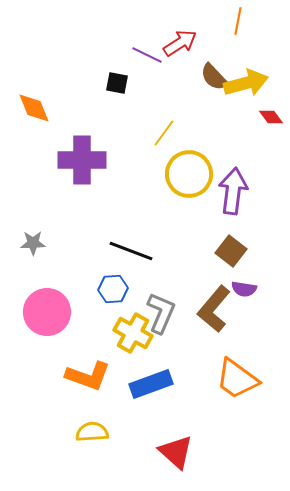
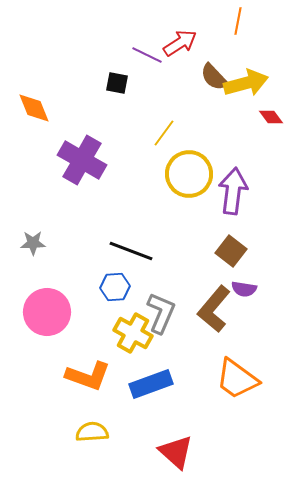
purple cross: rotated 30 degrees clockwise
blue hexagon: moved 2 px right, 2 px up
